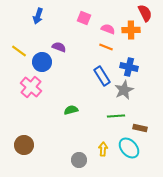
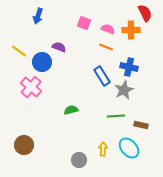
pink square: moved 5 px down
brown rectangle: moved 1 px right, 3 px up
